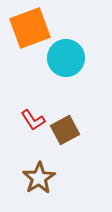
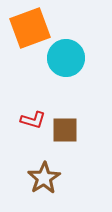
red L-shape: rotated 40 degrees counterclockwise
brown square: rotated 28 degrees clockwise
brown star: moved 5 px right
